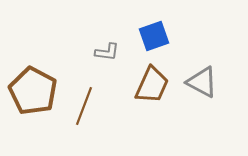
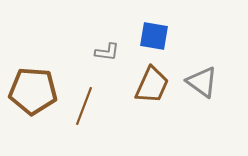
blue square: rotated 28 degrees clockwise
gray triangle: rotated 8 degrees clockwise
brown pentagon: rotated 24 degrees counterclockwise
